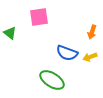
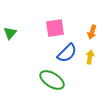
pink square: moved 16 px right, 11 px down
green triangle: rotated 32 degrees clockwise
blue semicircle: rotated 65 degrees counterclockwise
yellow arrow: rotated 120 degrees clockwise
